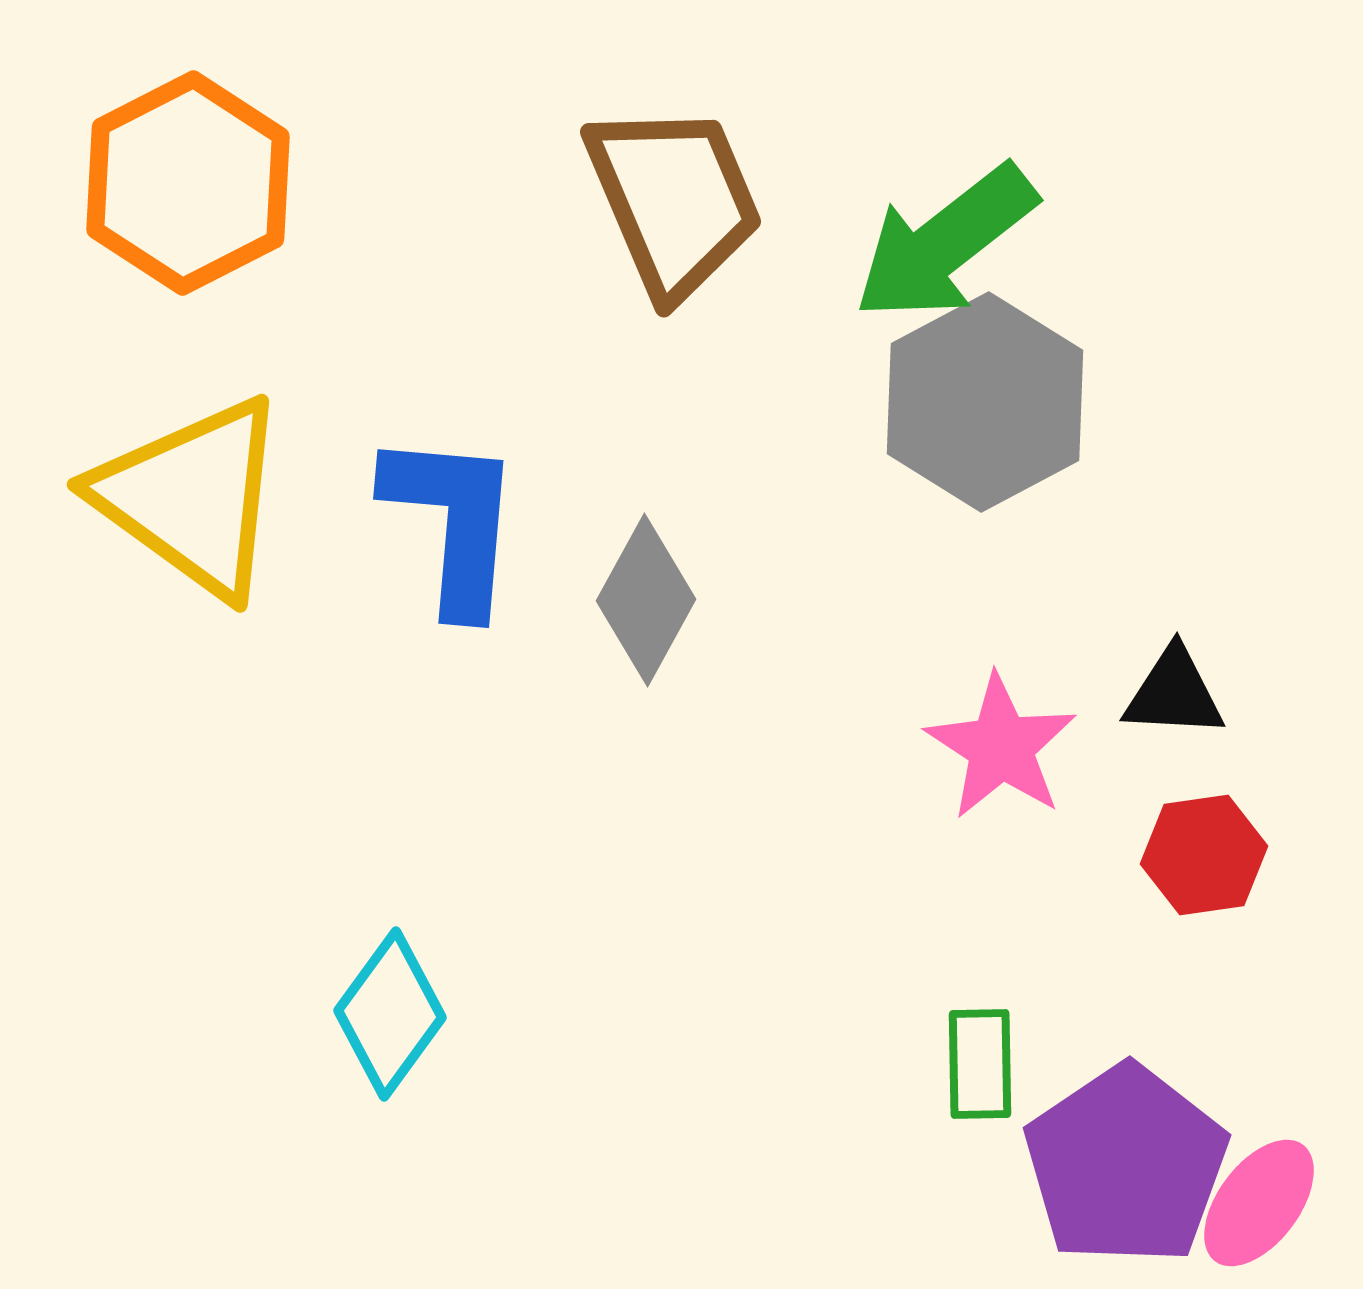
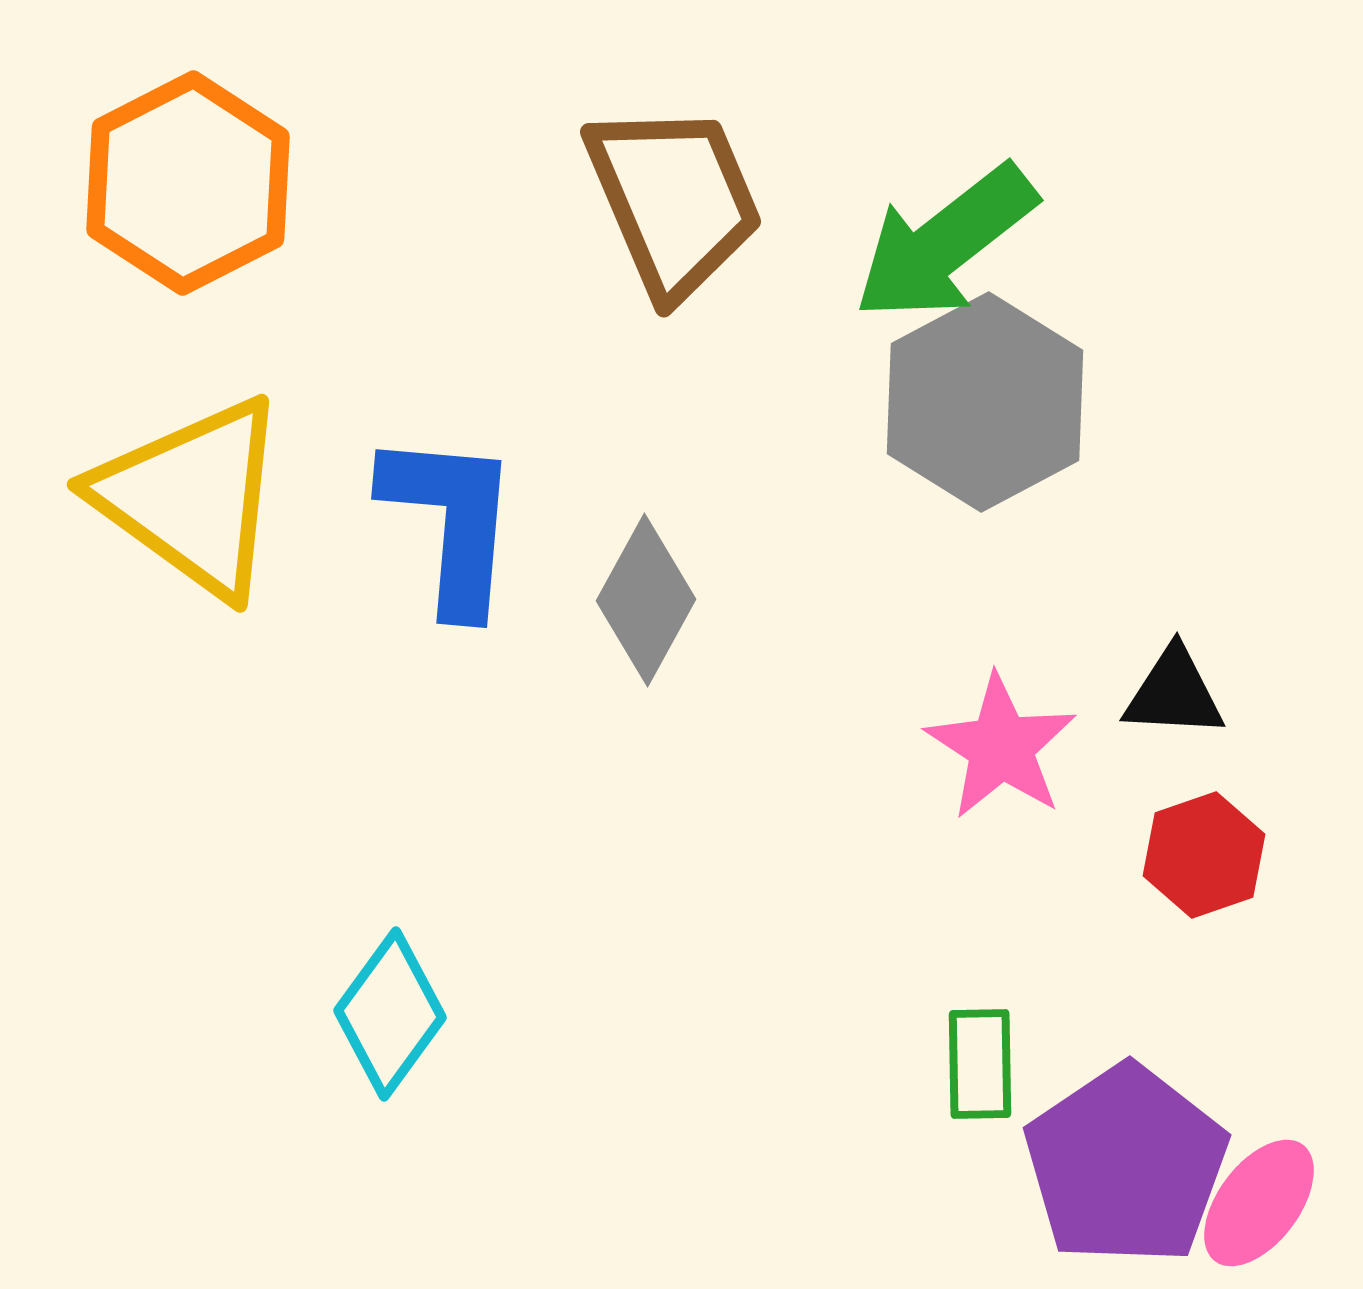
blue L-shape: moved 2 px left
red hexagon: rotated 11 degrees counterclockwise
